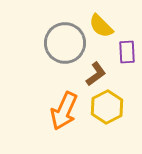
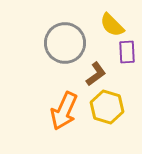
yellow semicircle: moved 11 px right, 1 px up
yellow hexagon: rotated 16 degrees counterclockwise
